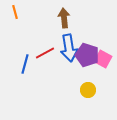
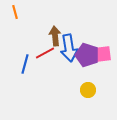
brown arrow: moved 9 px left, 18 px down
pink square: moved 5 px up; rotated 36 degrees counterclockwise
